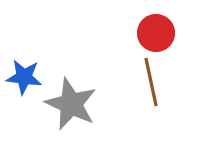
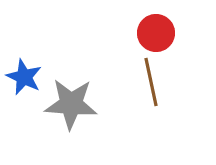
blue star: rotated 18 degrees clockwise
gray star: rotated 20 degrees counterclockwise
